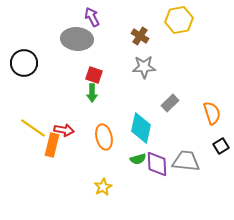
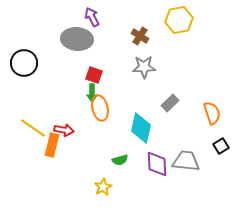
orange ellipse: moved 4 px left, 29 px up
green semicircle: moved 18 px left, 1 px down
